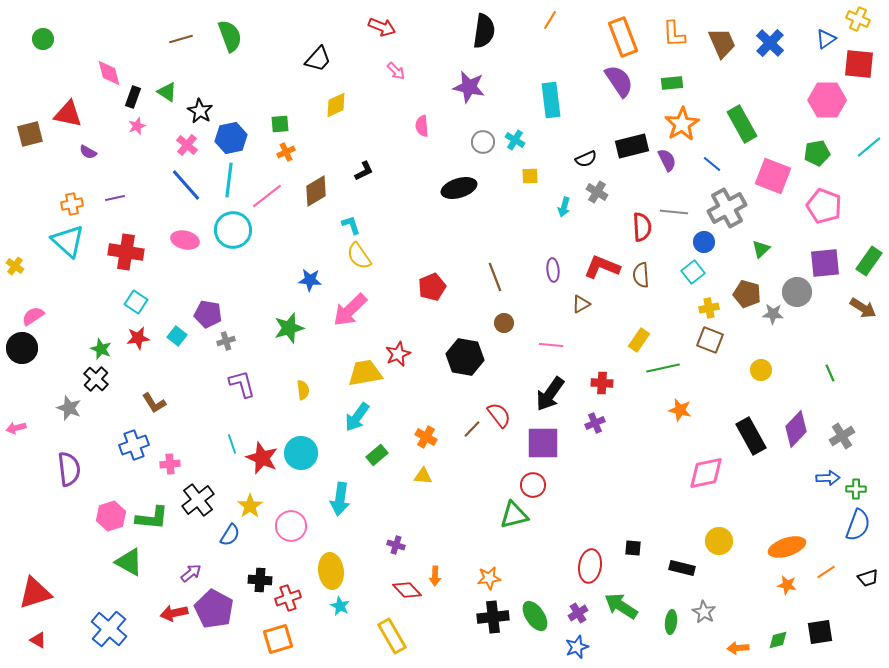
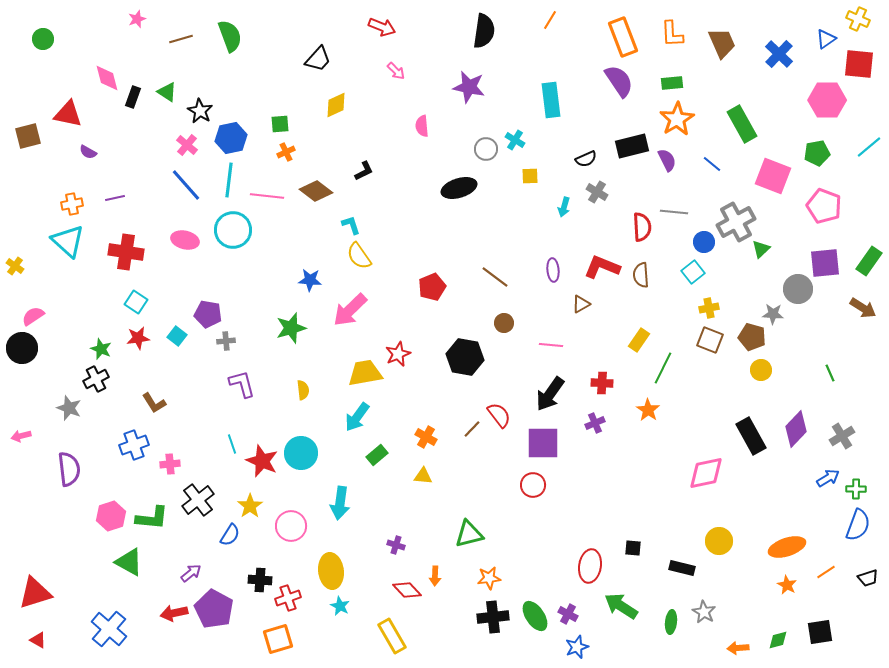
orange L-shape at (674, 34): moved 2 px left
blue cross at (770, 43): moved 9 px right, 11 px down
pink diamond at (109, 73): moved 2 px left, 5 px down
orange star at (682, 124): moved 5 px left, 5 px up
pink star at (137, 126): moved 107 px up
brown square at (30, 134): moved 2 px left, 2 px down
gray circle at (483, 142): moved 3 px right, 7 px down
brown diamond at (316, 191): rotated 68 degrees clockwise
pink line at (267, 196): rotated 44 degrees clockwise
gray cross at (727, 208): moved 9 px right, 14 px down
brown line at (495, 277): rotated 32 degrees counterclockwise
gray circle at (797, 292): moved 1 px right, 3 px up
brown pentagon at (747, 294): moved 5 px right, 43 px down
green star at (289, 328): moved 2 px right
gray cross at (226, 341): rotated 12 degrees clockwise
green line at (663, 368): rotated 52 degrees counterclockwise
black cross at (96, 379): rotated 20 degrees clockwise
orange star at (680, 410): moved 32 px left; rotated 20 degrees clockwise
pink arrow at (16, 428): moved 5 px right, 8 px down
red star at (262, 458): moved 3 px down
blue arrow at (828, 478): rotated 30 degrees counterclockwise
cyan arrow at (340, 499): moved 4 px down
green triangle at (514, 515): moved 45 px left, 19 px down
orange star at (787, 585): rotated 18 degrees clockwise
purple cross at (578, 613): moved 10 px left, 1 px down; rotated 30 degrees counterclockwise
